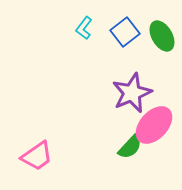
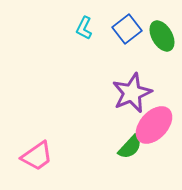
cyan L-shape: rotated 10 degrees counterclockwise
blue square: moved 2 px right, 3 px up
